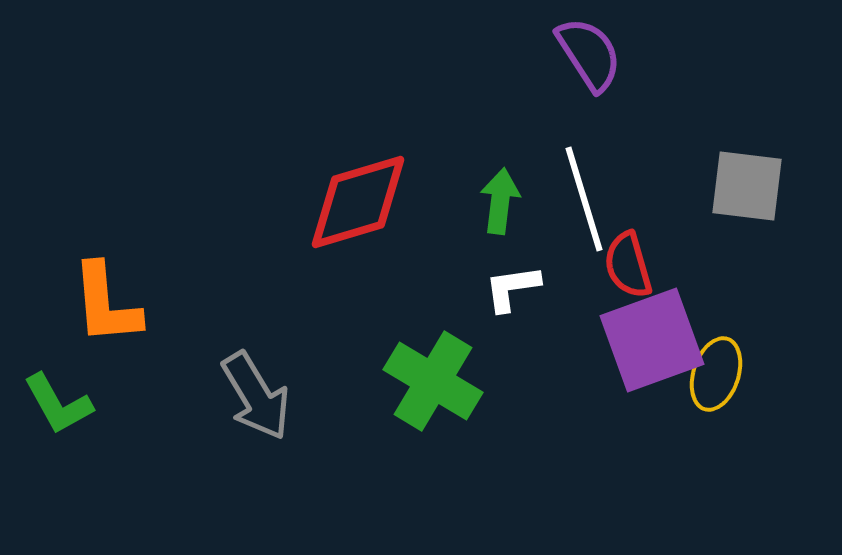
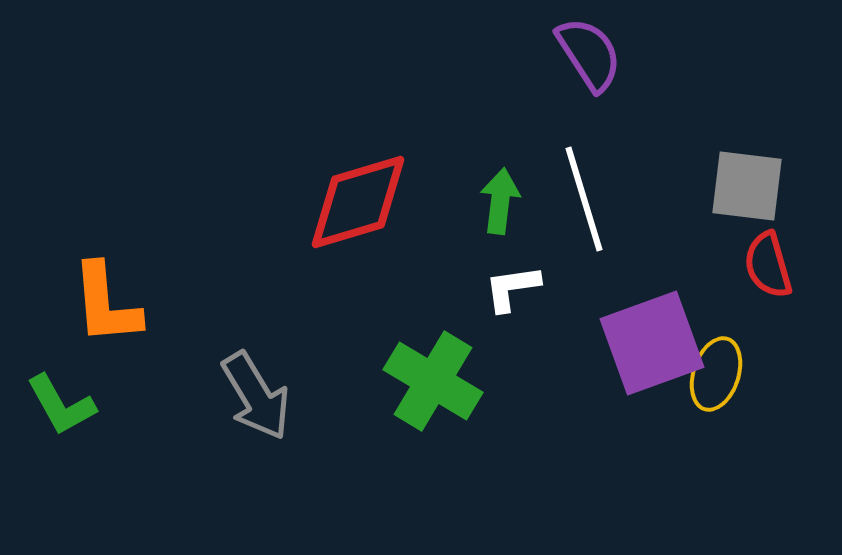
red semicircle: moved 140 px right
purple square: moved 3 px down
green L-shape: moved 3 px right, 1 px down
